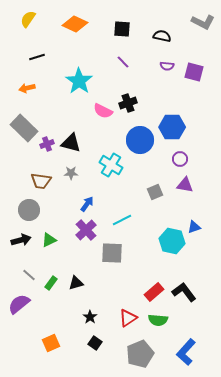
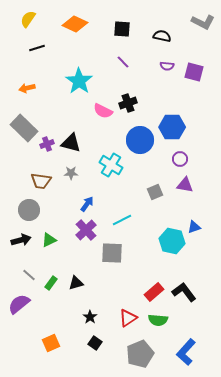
black line at (37, 57): moved 9 px up
